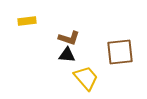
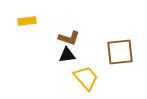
black triangle: rotated 12 degrees counterclockwise
